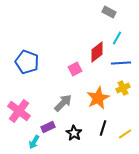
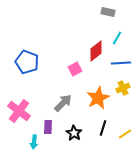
gray rectangle: moved 1 px left; rotated 16 degrees counterclockwise
red diamond: moved 1 px left, 1 px up
purple rectangle: rotated 64 degrees counterclockwise
cyan arrow: rotated 24 degrees counterclockwise
